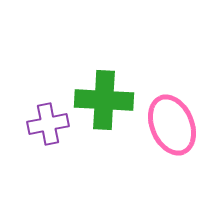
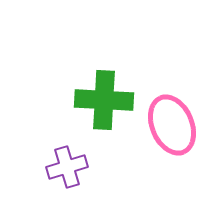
purple cross: moved 19 px right, 43 px down; rotated 6 degrees counterclockwise
